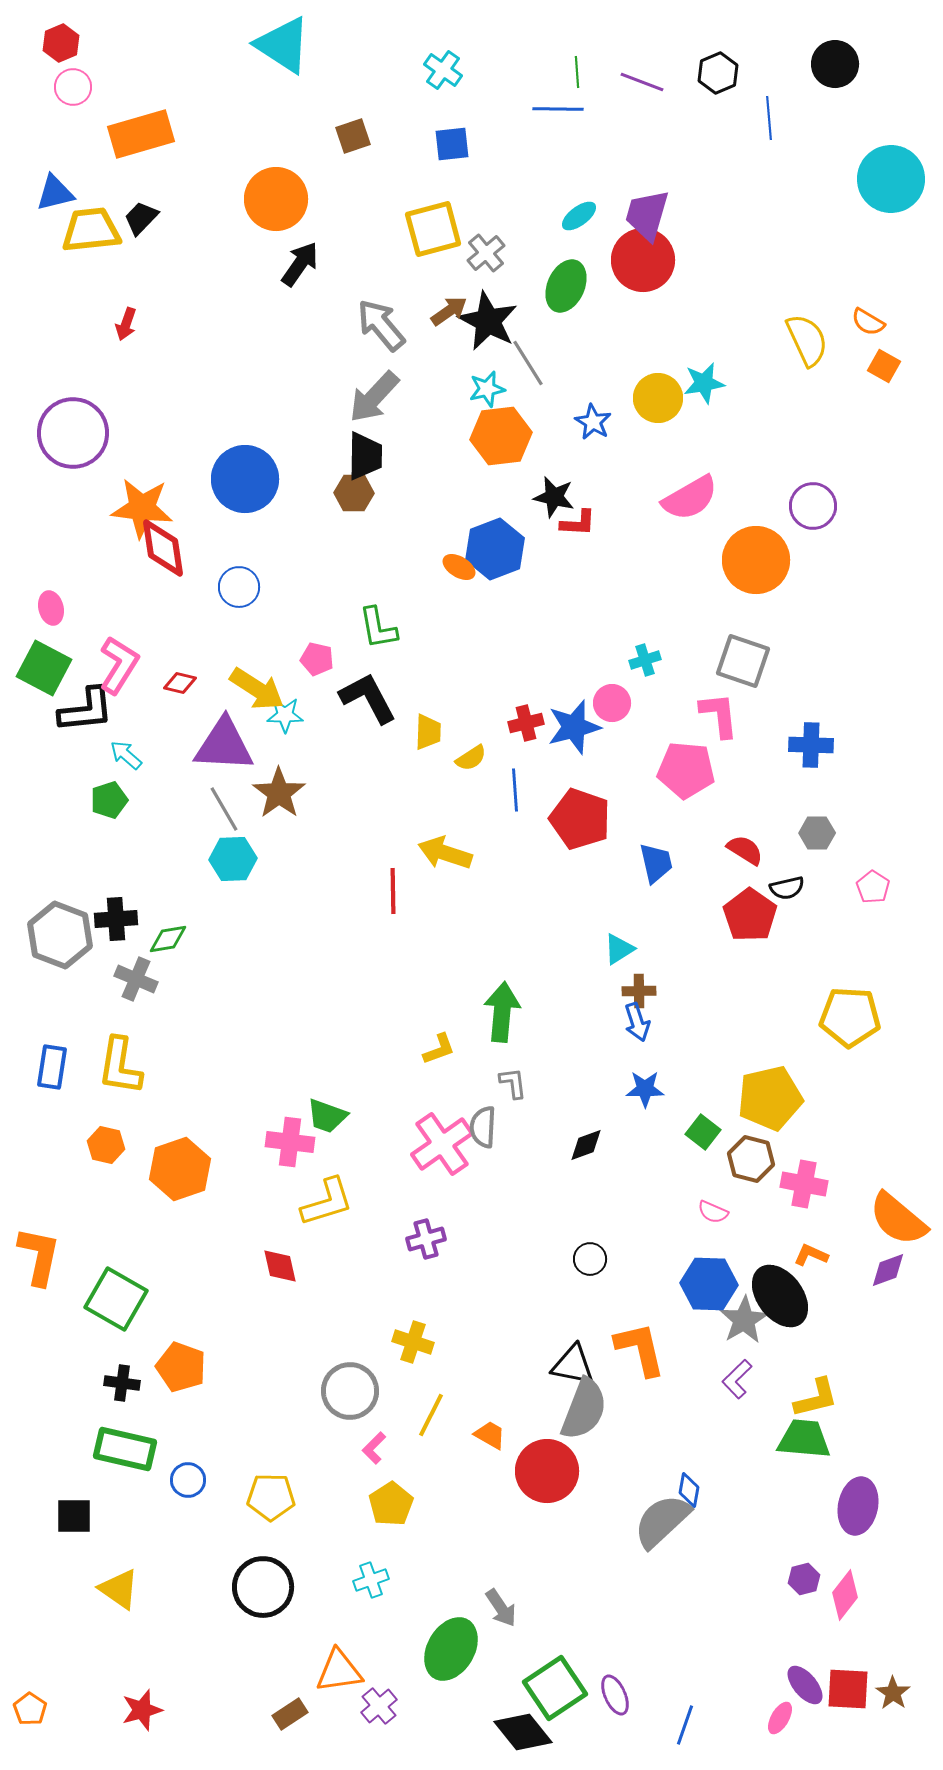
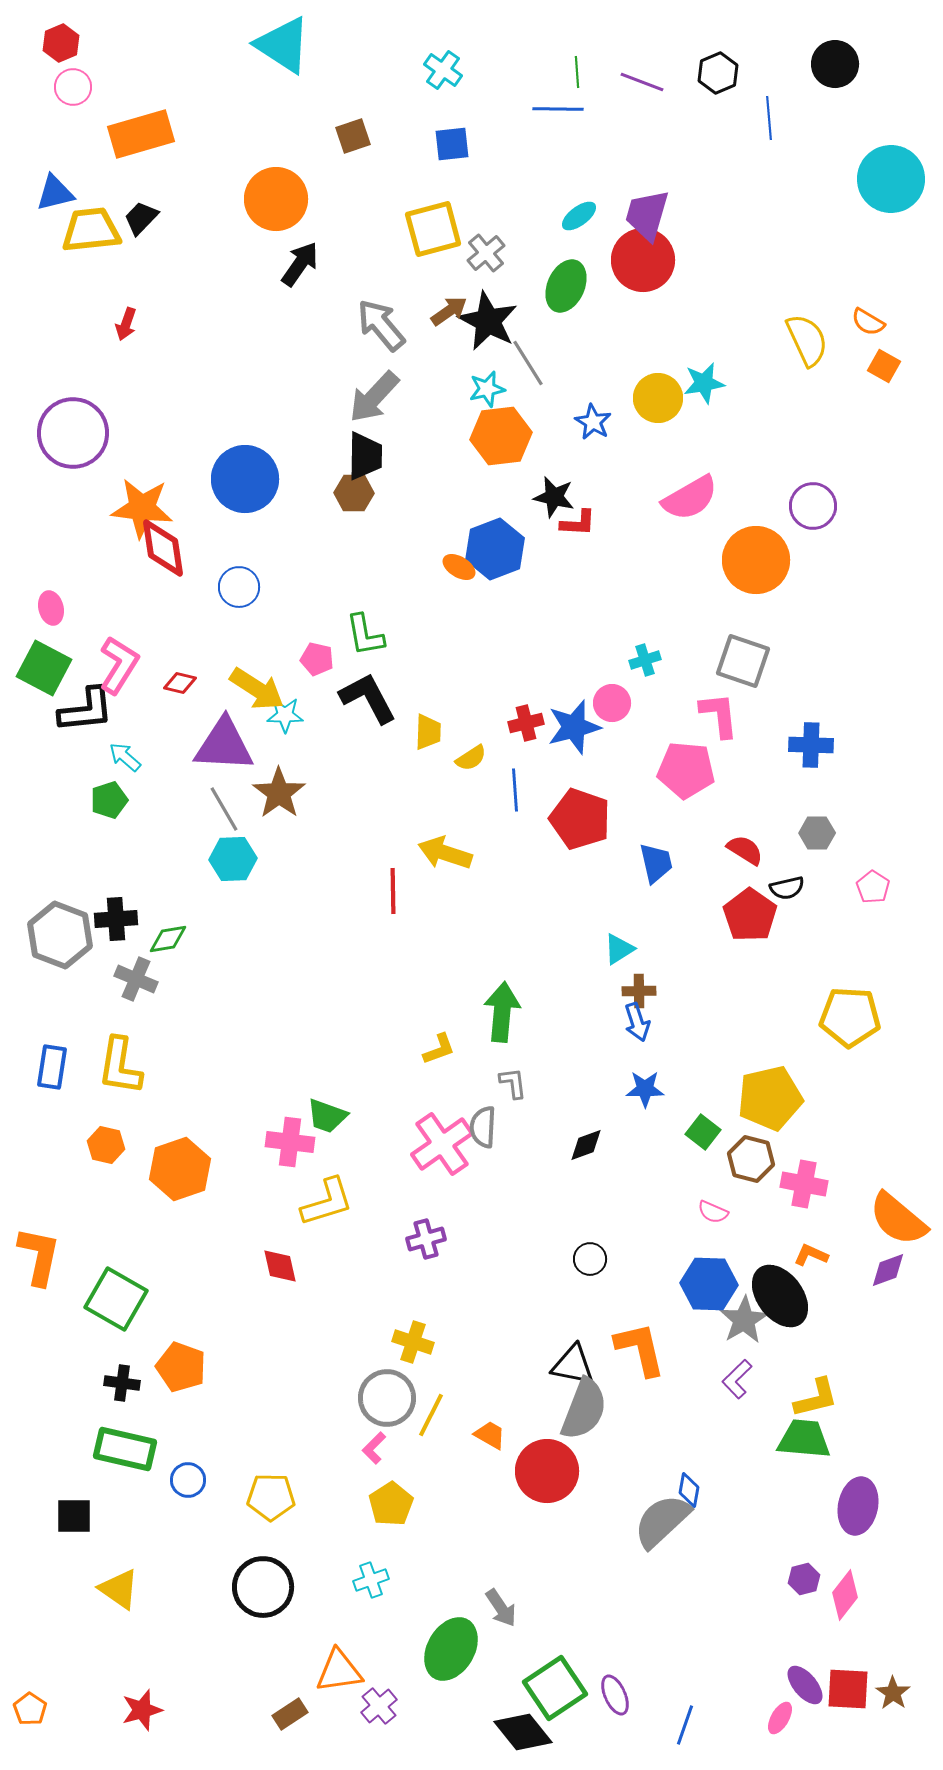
green L-shape at (378, 628): moved 13 px left, 7 px down
cyan arrow at (126, 755): moved 1 px left, 2 px down
gray circle at (350, 1391): moved 37 px right, 7 px down
